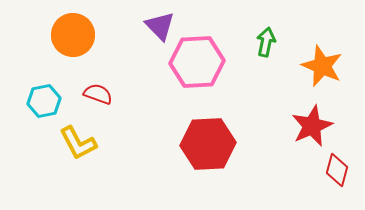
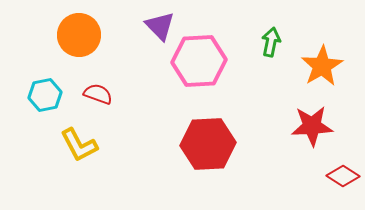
orange circle: moved 6 px right
green arrow: moved 5 px right
pink hexagon: moved 2 px right, 1 px up
orange star: rotated 18 degrees clockwise
cyan hexagon: moved 1 px right, 6 px up
red star: rotated 21 degrees clockwise
yellow L-shape: moved 1 px right, 2 px down
red diamond: moved 6 px right, 6 px down; rotated 72 degrees counterclockwise
